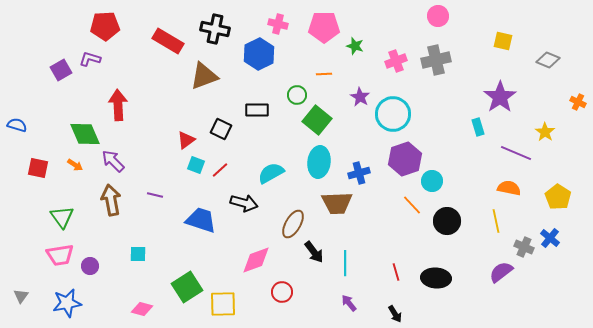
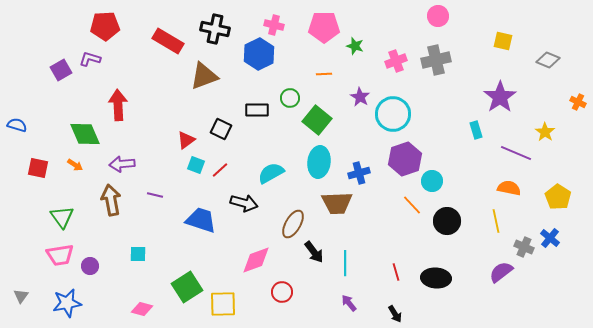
pink cross at (278, 24): moved 4 px left, 1 px down
green circle at (297, 95): moved 7 px left, 3 px down
cyan rectangle at (478, 127): moved 2 px left, 3 px down
purple arrow at (113, 161): moved 9 px right, 3 px down; rotated 50 degrees counterclockwise
